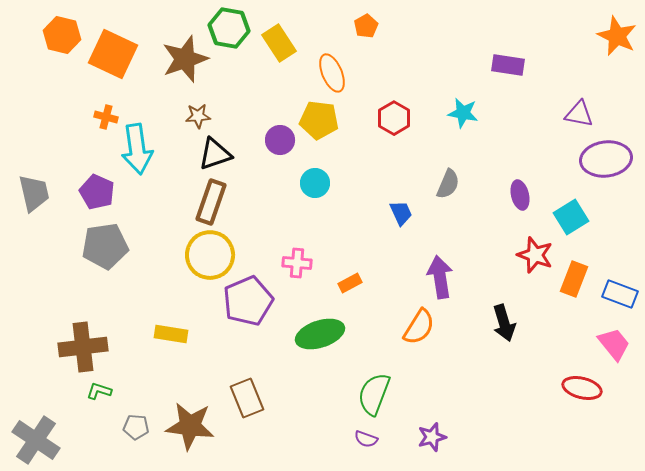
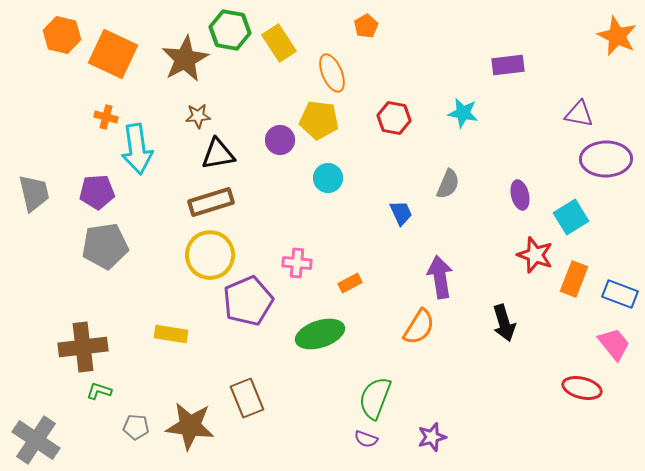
green hexagon at (229, 28): moved 1 px right, 2 px down
brown star at (185, 59): rotated 9 degrees counterclockwise
purple rectangle at (508, 65): rotated 16 degrees counterclockwise
red hexagon at (394, 118): rotated 20 degrees counterclockwise
black triangle at (215, 154): moved 3 px right; rotated 9 degrees clockwise
purple ellipse at (606, 159): rotated 6 degrees clockwise
cyan circle at (315, 183): moved 13 px right, 5 px up
purple pentagon at (97, 192): rotated 28 degrees counterclockwise
brown rectangle at (211, 202): rotated 54 degrees clockwise
green semicircle at (374, 394): moved 1 px right, 4 px down
